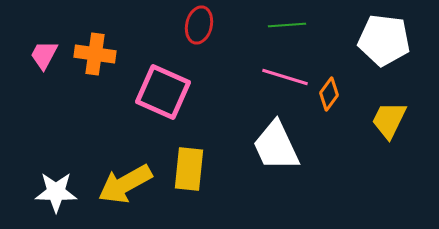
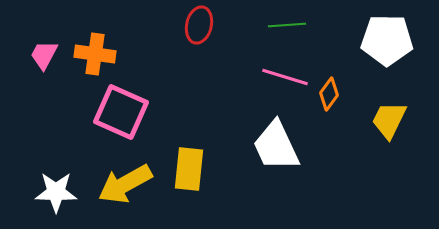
white pentagon: moved 3 px right; rotated 6 degrees counterclockwise
pink square: moved 42 px left, 20 px down
